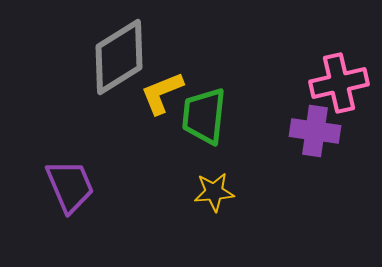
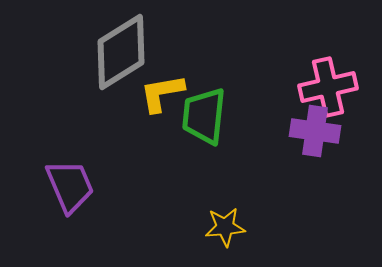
gray diamond: moved 2 px right, 5 px up
pink cross: moved 11 px left, 4 px down
yellow L-shape: rotated 12 degrees clockwise
yellow star: moved 11 px right, 35 px down
